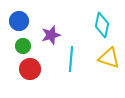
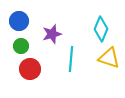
cyan diamond: moved 1 px left, 4 px down; rotated 10 degrees clockwise
purple star: moved 1 px right, 1 px up
green circle: moved 2 px left
